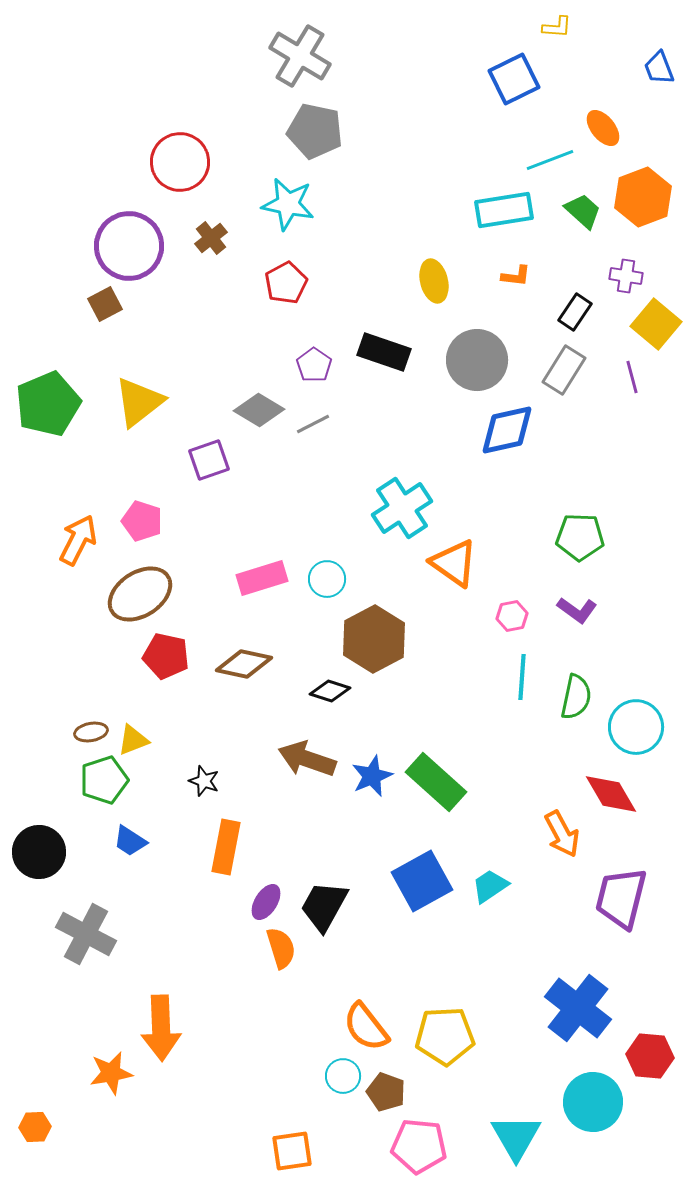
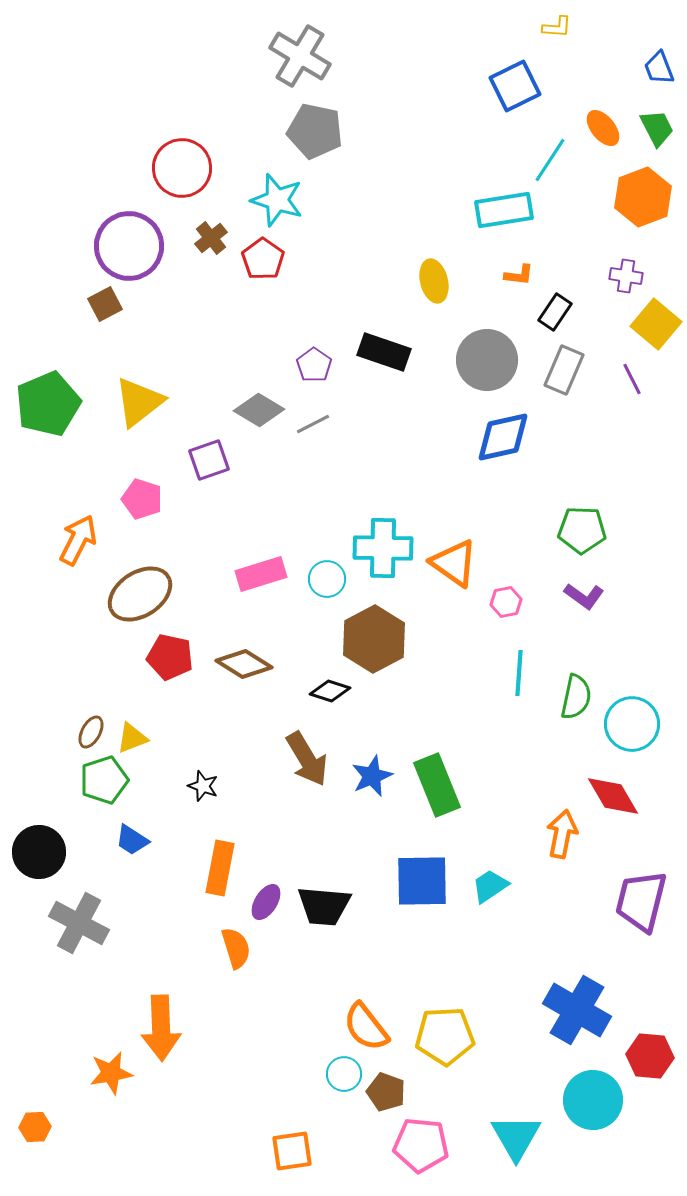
blue square at (514, 79): moved 1 px right, 7 px down
cyan line at (550, 160): rotated 36 degrees counterclockwise
red circle at (180, 162): moved 2 px right, 6 px down
cyan star at (288, 204): moved 11 px left, 4 px up; rotated 6 degrees clockwise
green trapezoid at (583, 211): moved 74 px right, 83 px up; rotated 21 degrees clockwise
orange L-shape at (516, 276): moved 3 px right, 1 px up
red pentagon at (286, 283): moved 23 px left, 24 px up; rotated 9 degrees counterclockwise
black rectangle at (575, 312): moved 20 px left
gray circle at (477, 360): moved 10 px right
gray rectangle at (564, 370): rotated 9 degrees counterclockwise
purple line at (632, 377): moved 2 px down; rotated 12 degrees counterclockwise
blue diamond at (507, 430): moved 4 px left, 7 px down
cyan cross at (402, 508): moved 19 px left, 40 px down; rotated 34 degrees clockwise
pink pentagon at (142, 521): moved 22 px up
green pentagon at (580, 537): moved 2 px right, 7 px up
pink rectangle at (262, 578): moved 1 px left, 4 px up
purple L-shape at (577, 610): moved 7 px right, 14 px up
pink hexagon at (512, 616): moved 6 px left, 14 px up
red pentagon at (166, 656): moved 4 px right, 1 px down
brown diamond at (244, 664): rotated 20 degrees clockwise
cyan line at (522, 677): moved 3 px left, 4 px up
cyan circle at (636, 727): moved 4 px left, 3 px up
brown ellipse at (91, 732): rotated 52 degrees counterclockwise
yellow triangle at (133, 740): moved 1 px left, 2 px up
brown arrow at (307, 759): rotated 140 degrees counterclockwise
black star at (204, 781): moved 1 px left, 5 px down
green rectangle at (436, 782): moved 1 px right, 3 px down; rotated 26 degrees clockwise
red diamond at (611, 794): moved 2 px right, 2 px down
orange arrow at (562, 834): rotated 141 degrees counterclockwise
blue trapezoid at (130, 841): moved 2 px right, 1 px up
orange rectangle at (226, 847): moved 6 px left, 21 px down
blue square at (422, 881): rotated 28 degrees clockwise
purple trapezoid at (621, 898): moved 20 px right, 3 px down
black trapezoid at (324, 906): rotated 114 degrees counterclockwise
gray cross at (86, 934): moved 7 px left, 11 px up
orange semicircle at (281, 948): moved 45 px left
blue cross at (578, 1008): moved 1 px left, 2 px down; rotated 8 degrees counterclockwise
cyan circle at (343, 1076): moved 1 px right, 2 px up
cyan circle at (593, 1102): moved 2 px up
pink pentagon at (419, 1146): moved 2 px right, 1 px up
